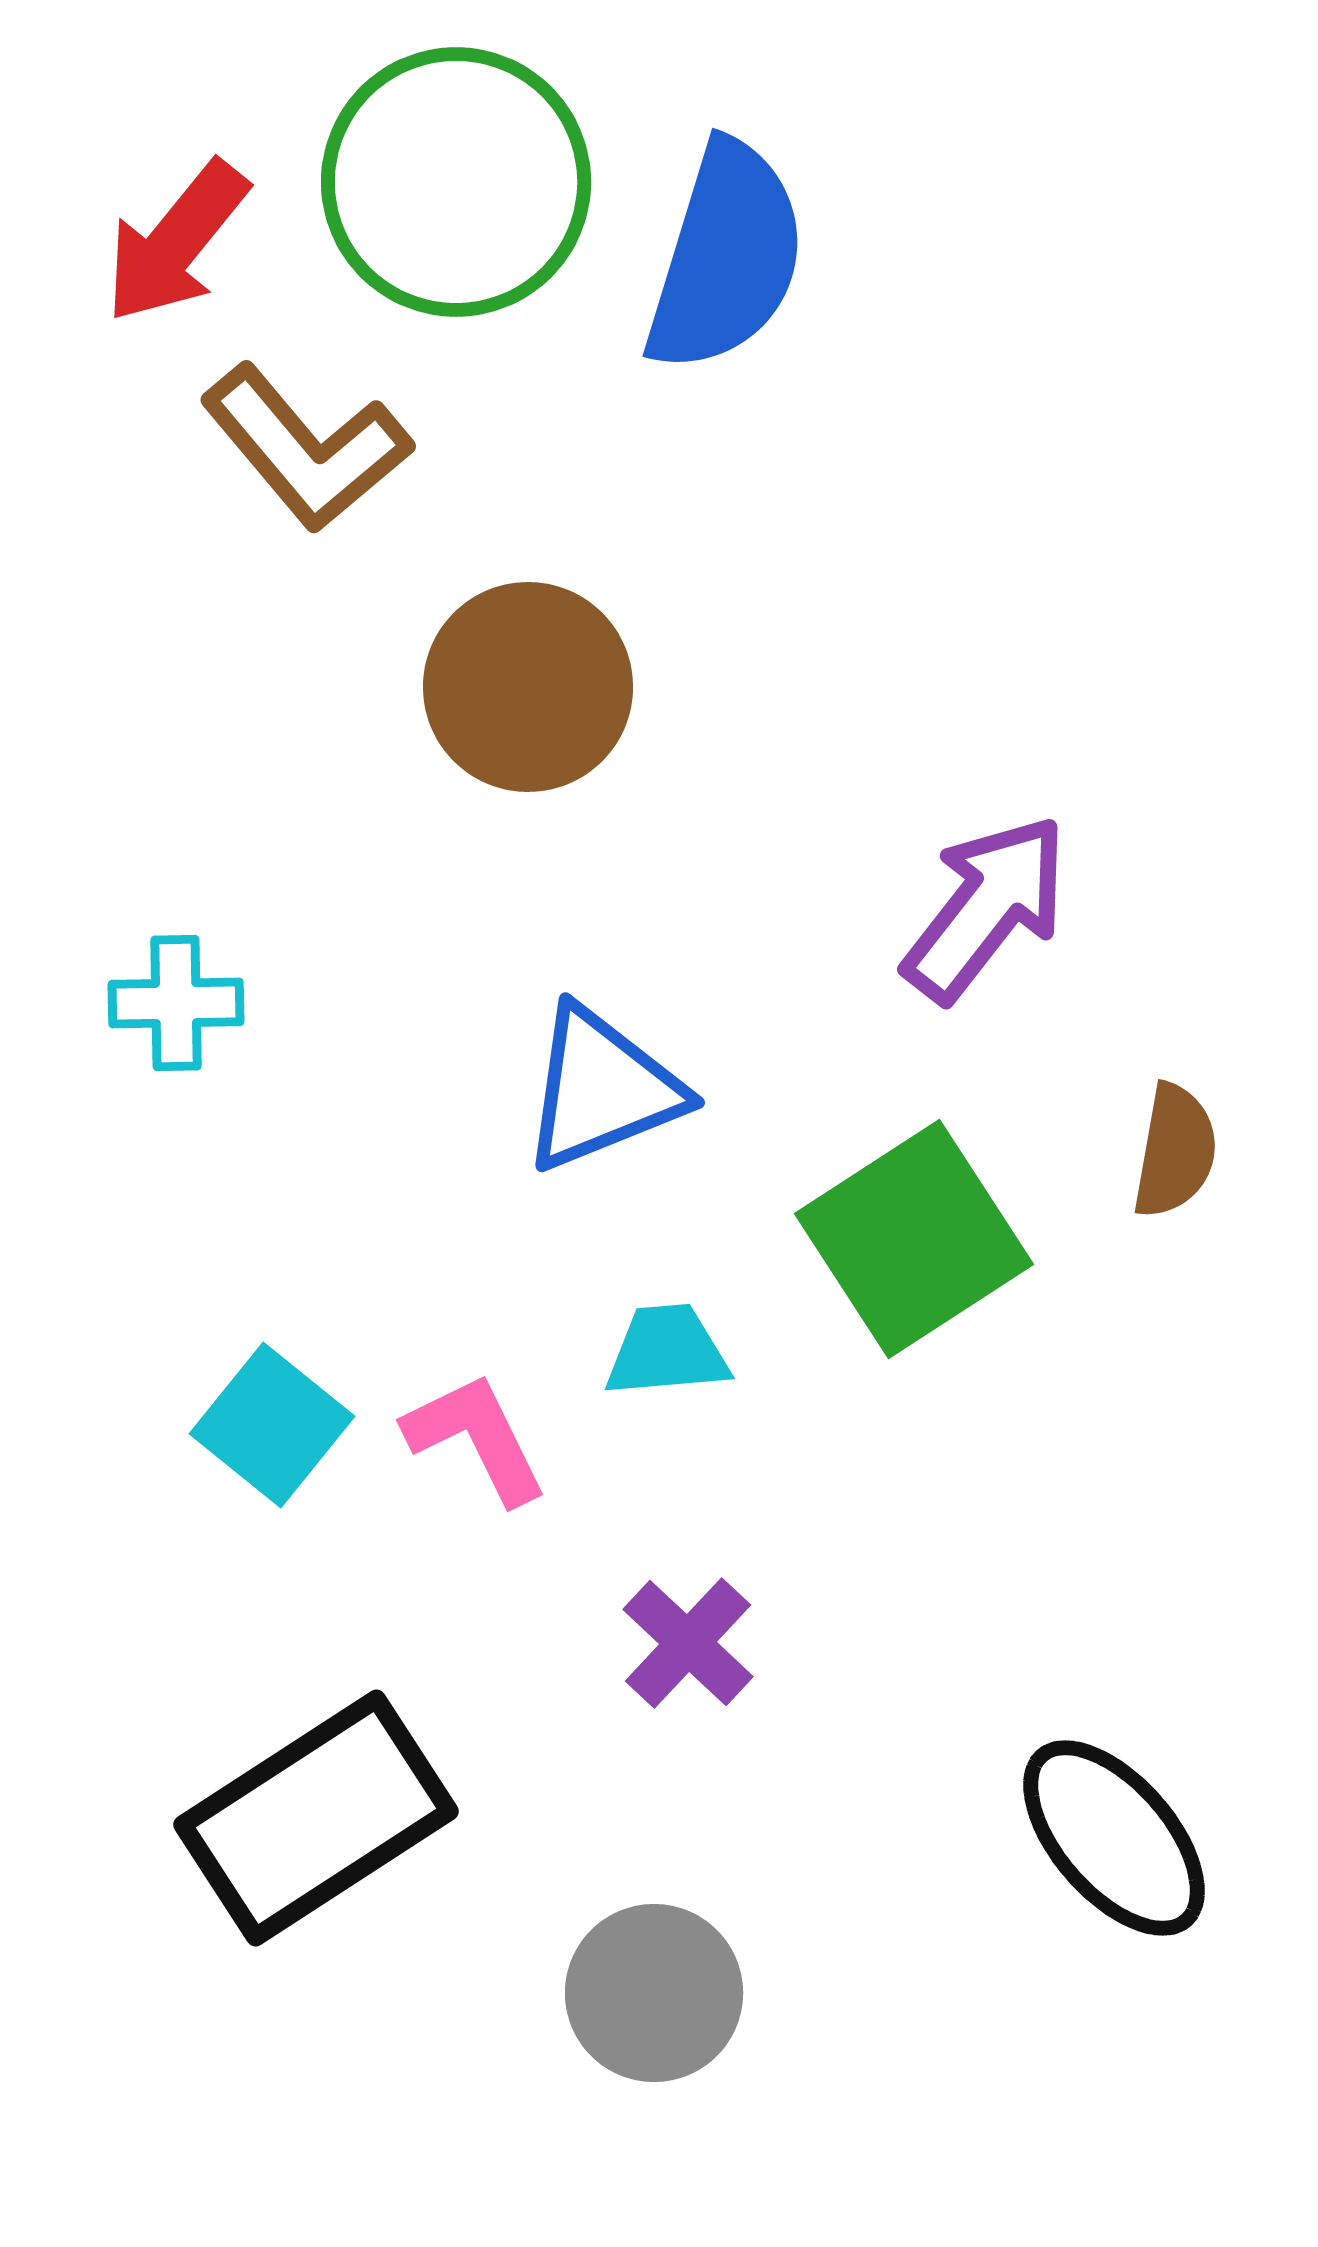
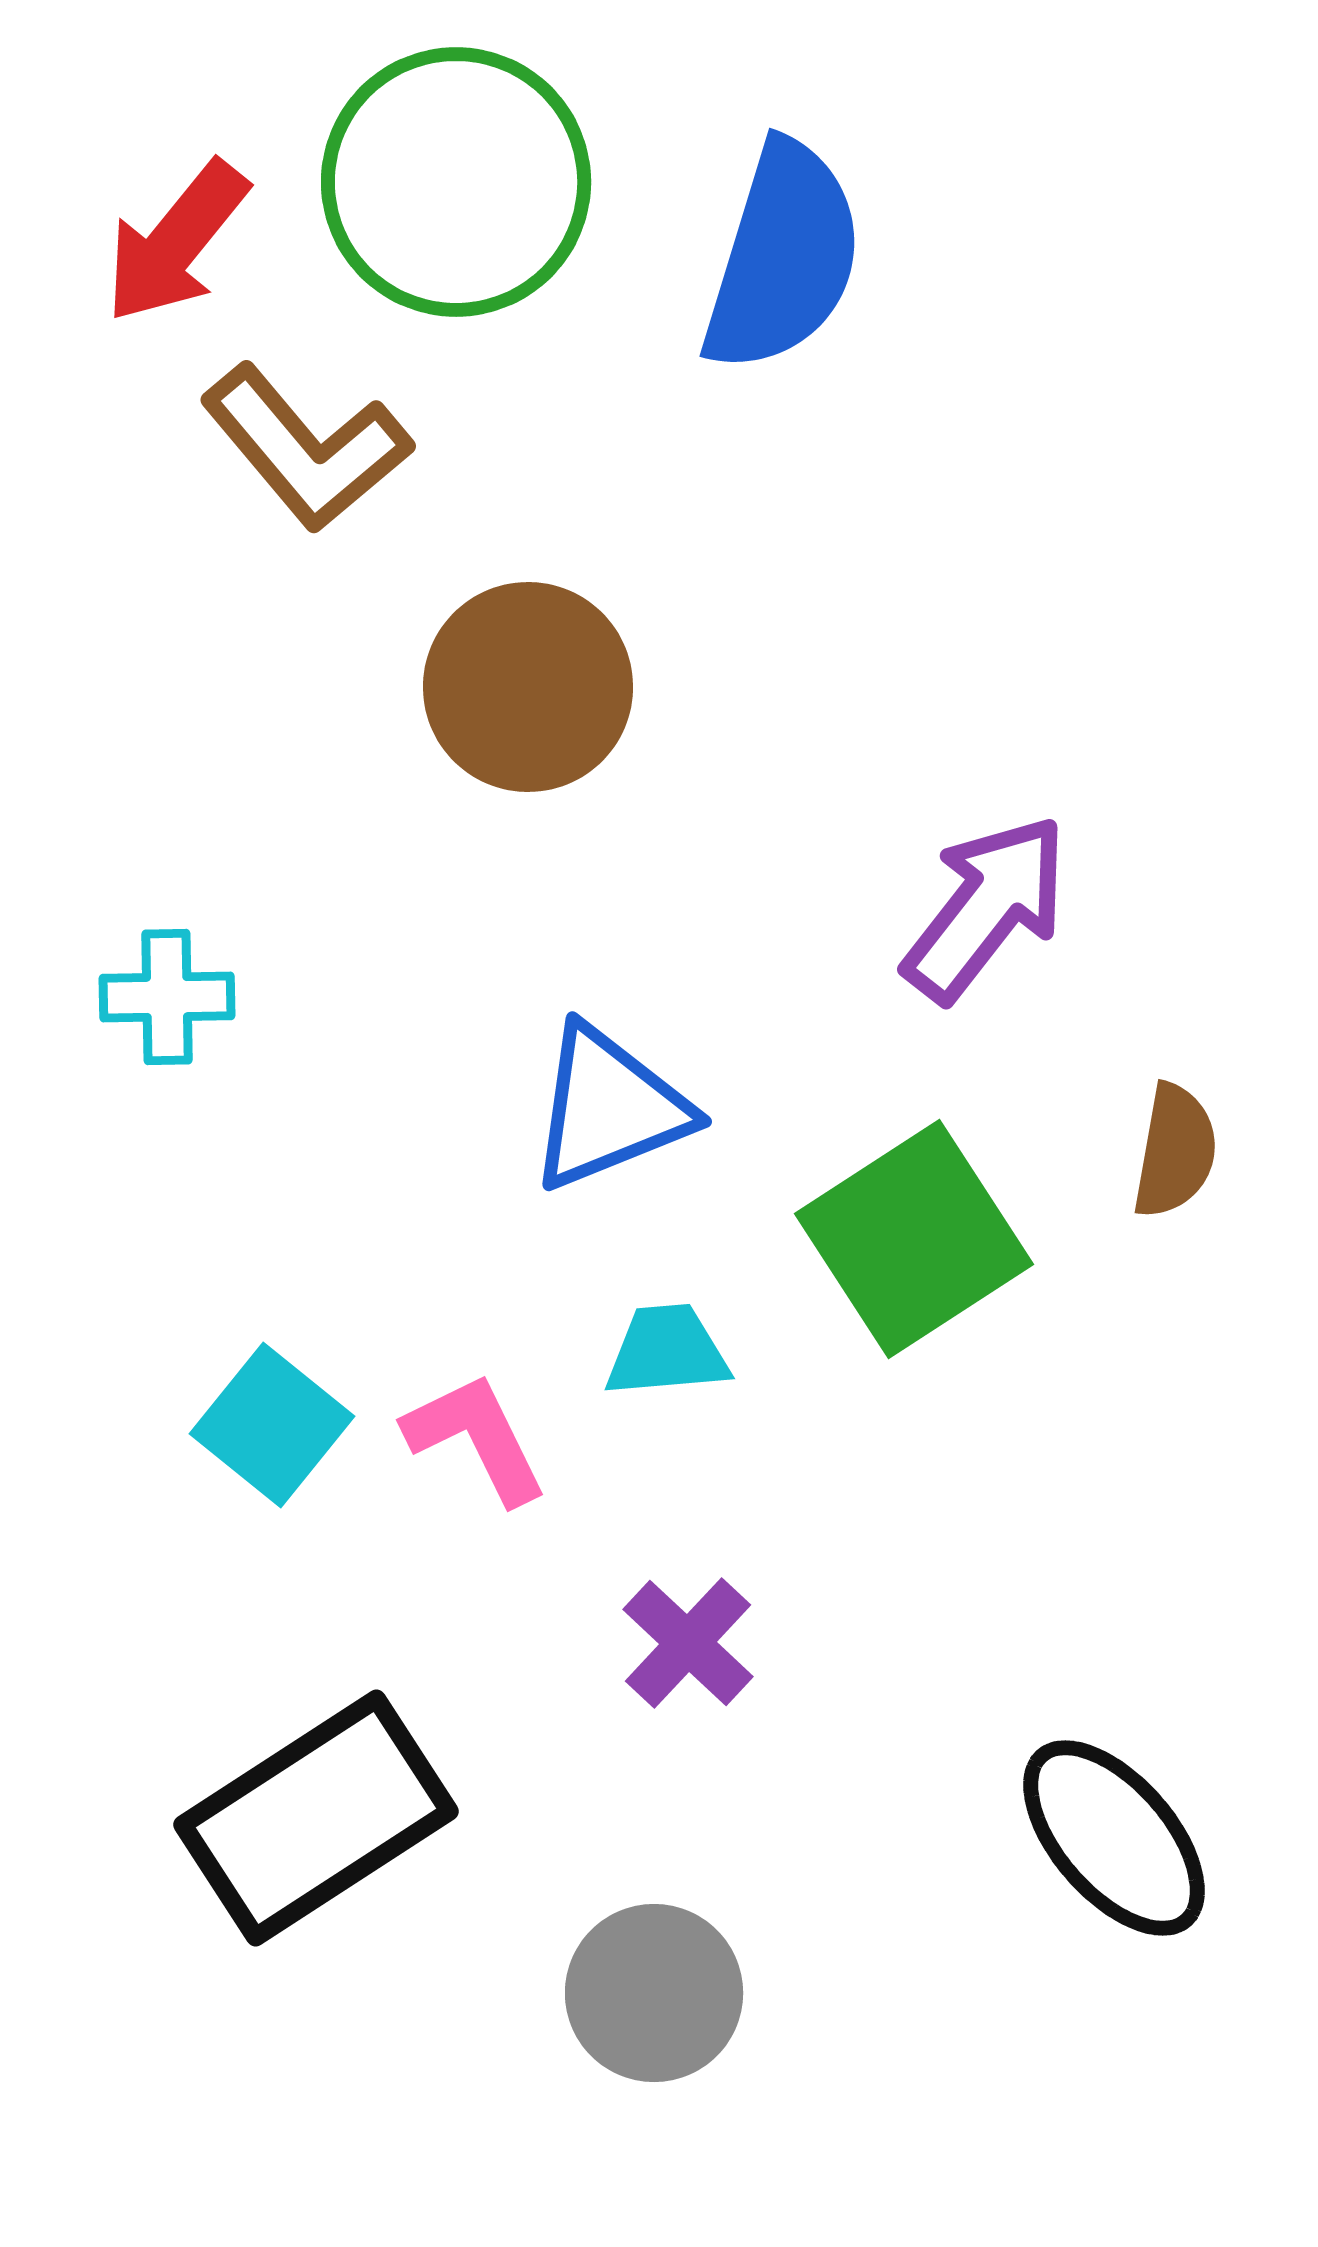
blue semicircle: moved 57 px right
cyan cross: moved 9 px left, 6 px up
blue triangle: moved 7 px right, 19 px down
